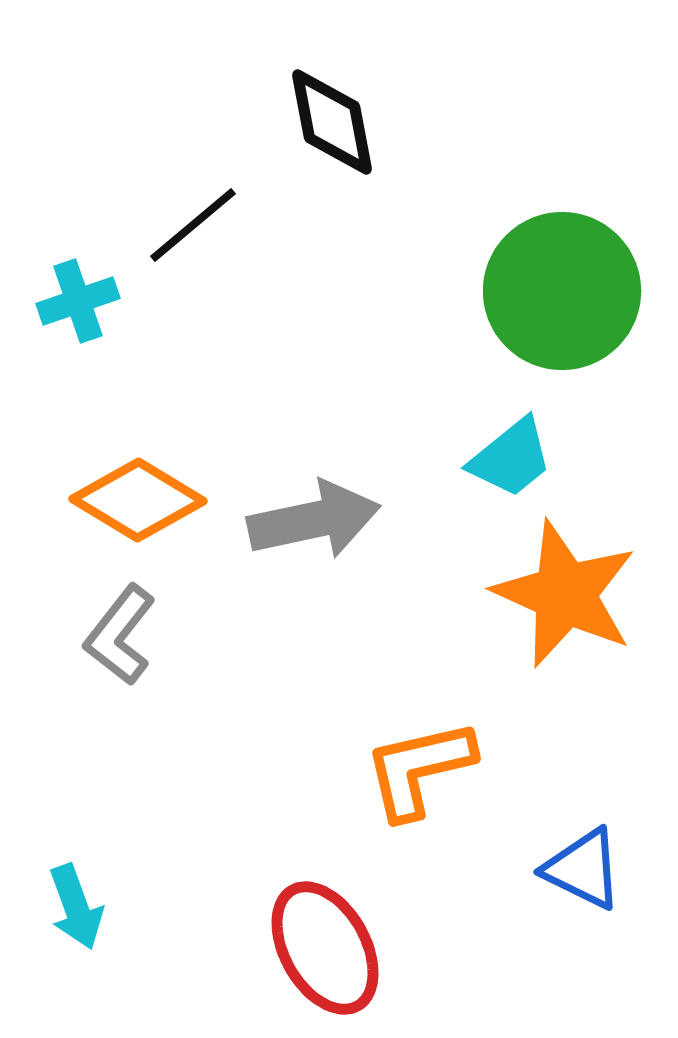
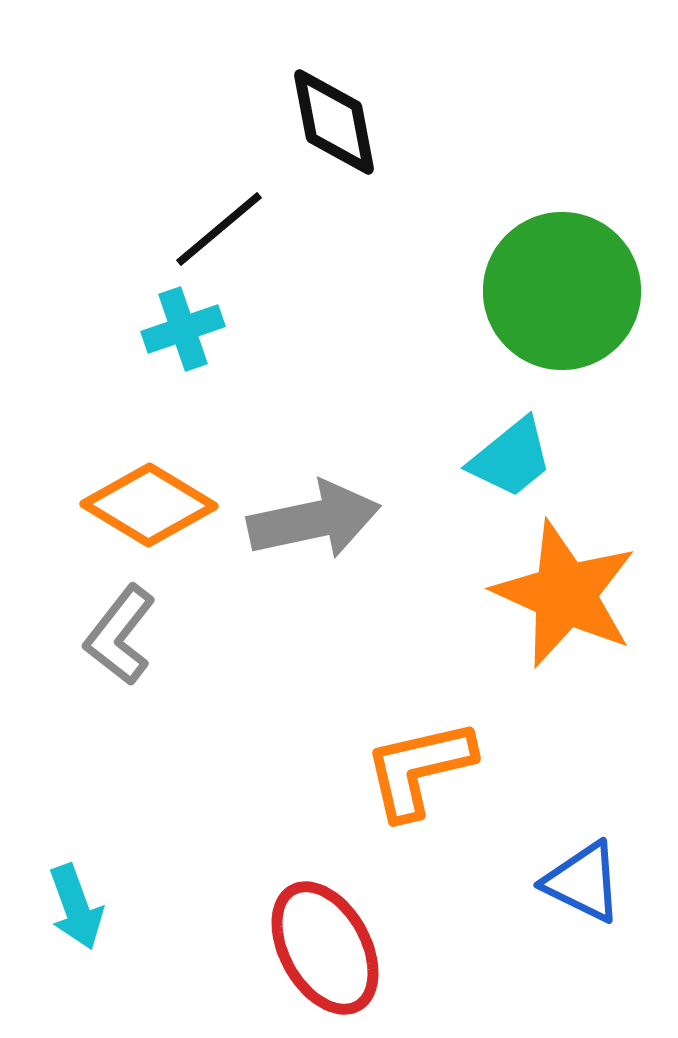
black diamond: moved 2 px right
black line: moved 26 px right, 4 px down
cyan cross: moved 105 px right, 28 px down
orange diamond: moved 11 px right, 5 px down
blue triangle: moved 13 px down
